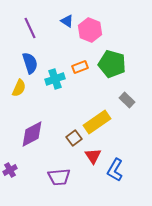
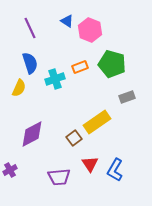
gray rectangle: moved 3 px up; rotated 63 degrees counterclockwise
red triangle: moved 3 px left, 8 px down
